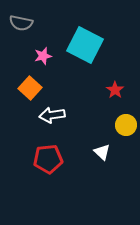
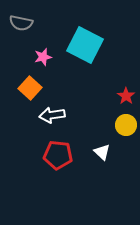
pink star: moved 1 px down
red star: moved 11 px right, 6 px down
red pentagon: moved 10 px right, 4 px up; rotated 12 degrees clockwise
